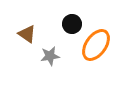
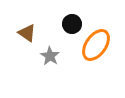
brown triangle: moved 1 px up
gray star: rotated 30 degrees counterclockwise
